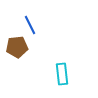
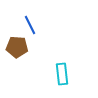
brown pentagon: rotated 10 degrees clockwise
